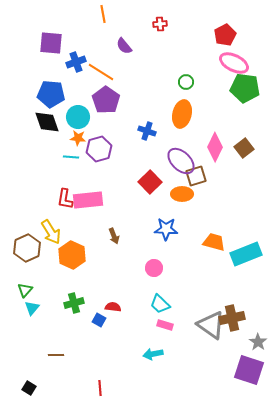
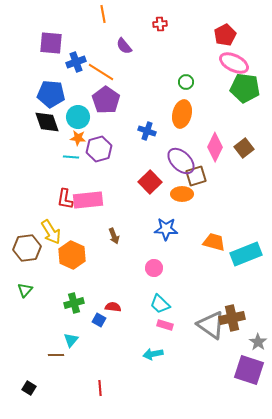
brown hexagon at (27, 248): rotated 16 degrees clockwise
cyan triangle at (32, 308): moved 39 px right, 32 px down
